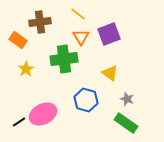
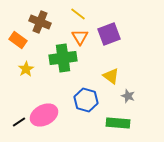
brown cross: rotated 30 degrees clockwise
orange triangle: moved 1 px left
green cross: moved 1 px left, 1 px up
yellow triangle: moved 1 px right, 3 px down
gray star: moved 1 px right, 3 px up
pink ellipse: moved 1 px right, 1 px down
green rectangle: moved 8 px left; rotated 30 degrees counterclockwise
